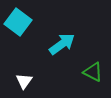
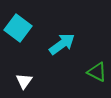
cyan square: moved 6 px down
green triangle: moved 4 px right
